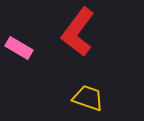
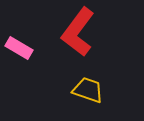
yellow trapezoid: moved 8 px up
